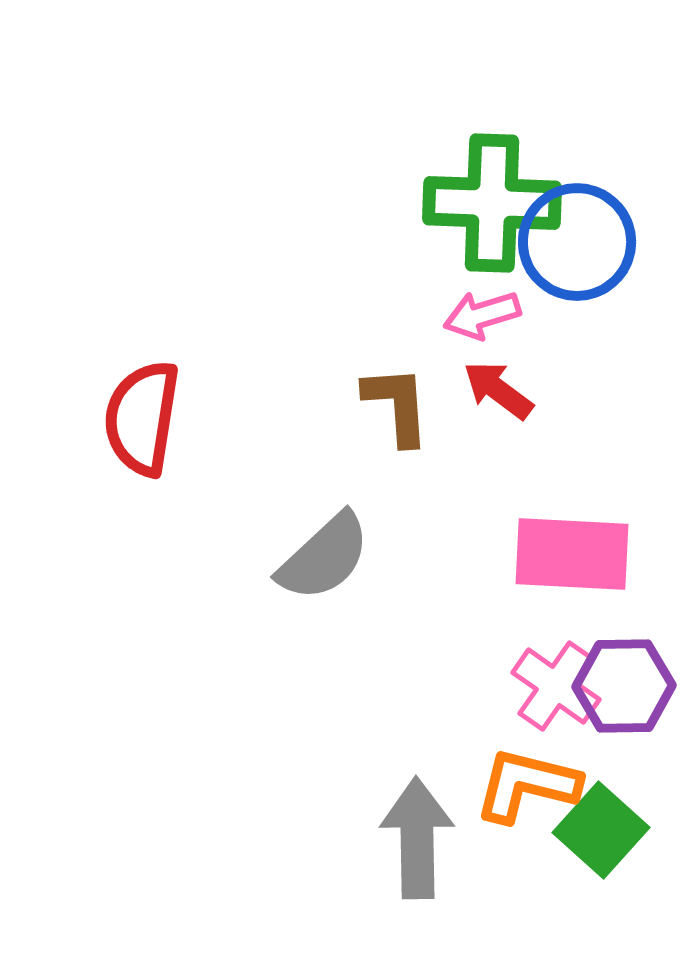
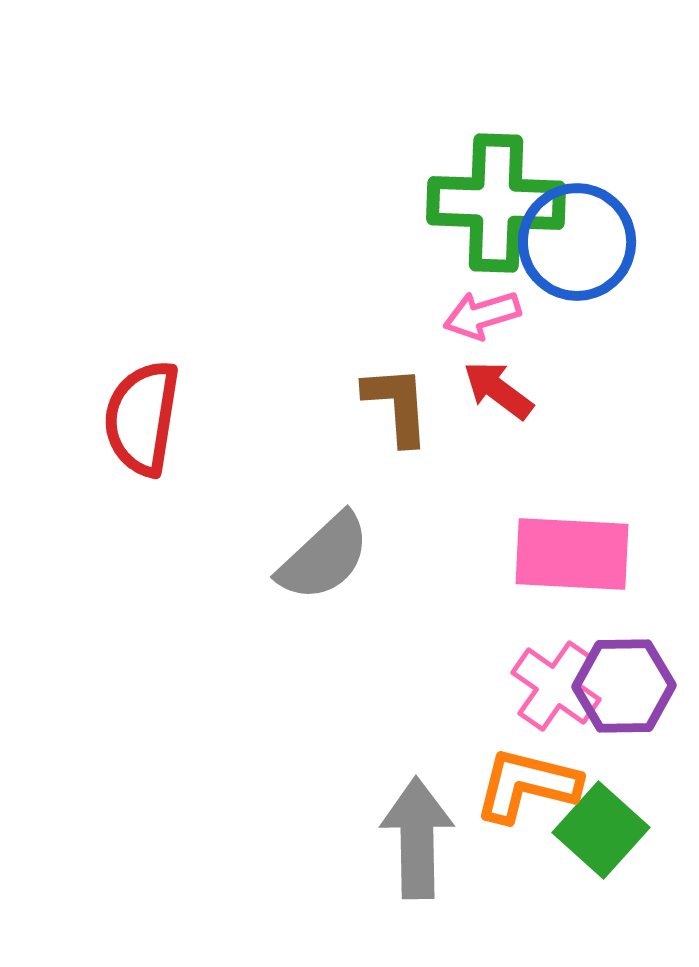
green cross: moved 4 px right
